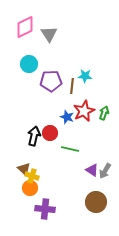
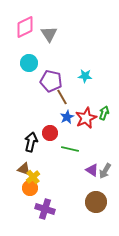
cyan circle: moved 1 px up
purple pentagon: rotated 15 degrees clockwise
brown line: moved 10 px left, 11 px down; rotated 35 degrees counterclockwise
red star: moved 2 px right, 7 px down
blue star: rotated 24 degrees clockwise
black arrow: moved 3 px left, 6 px down
brown triangle: rotated 24 degrees counterclockwise
yellow cross: moved 1 px right, 1 px down; rotated 32 degrees clockwise
purple cross: rotated 12 degrees clockwise
